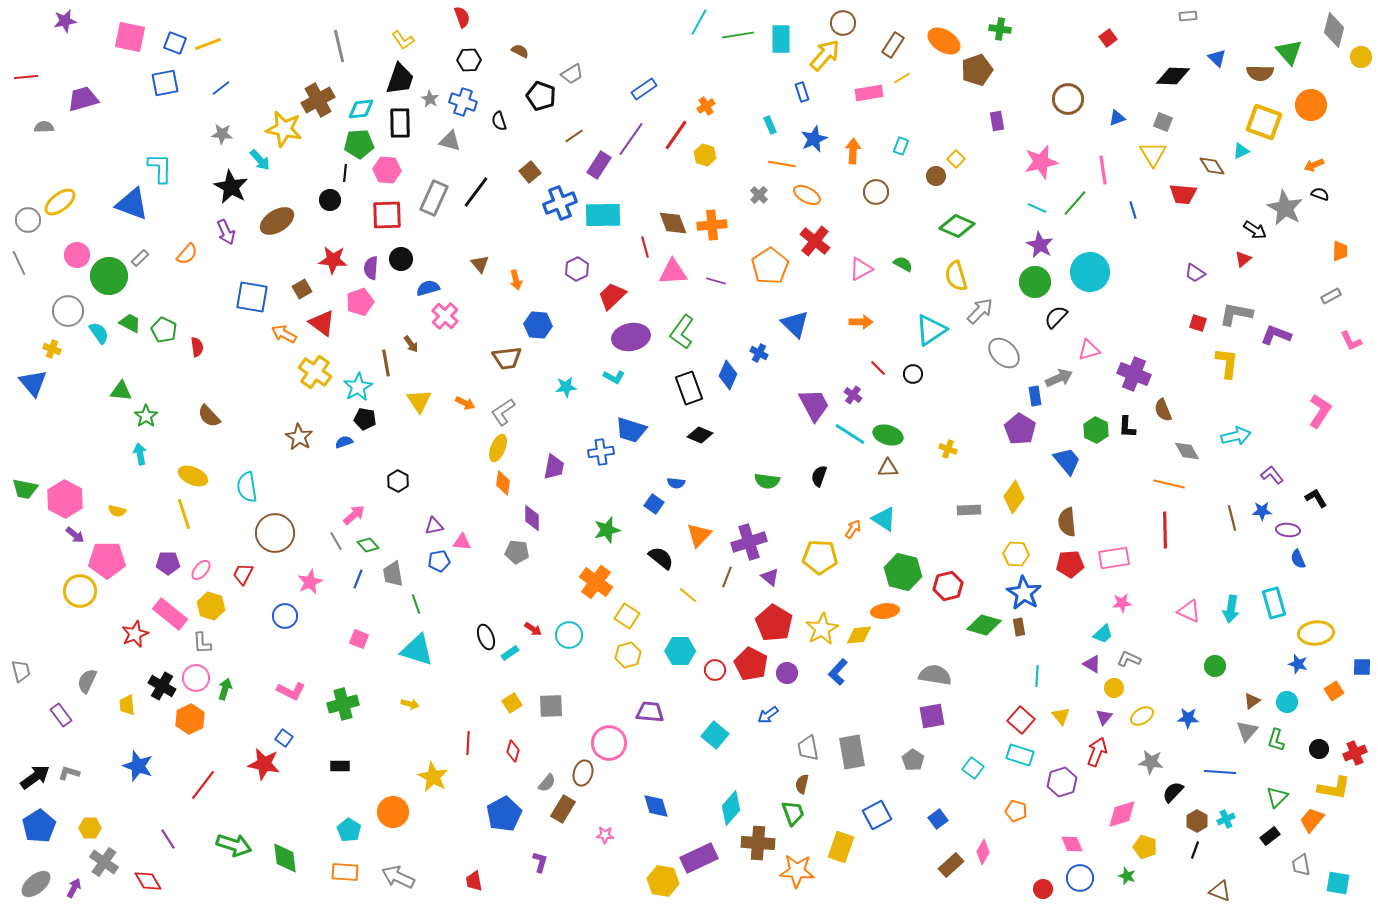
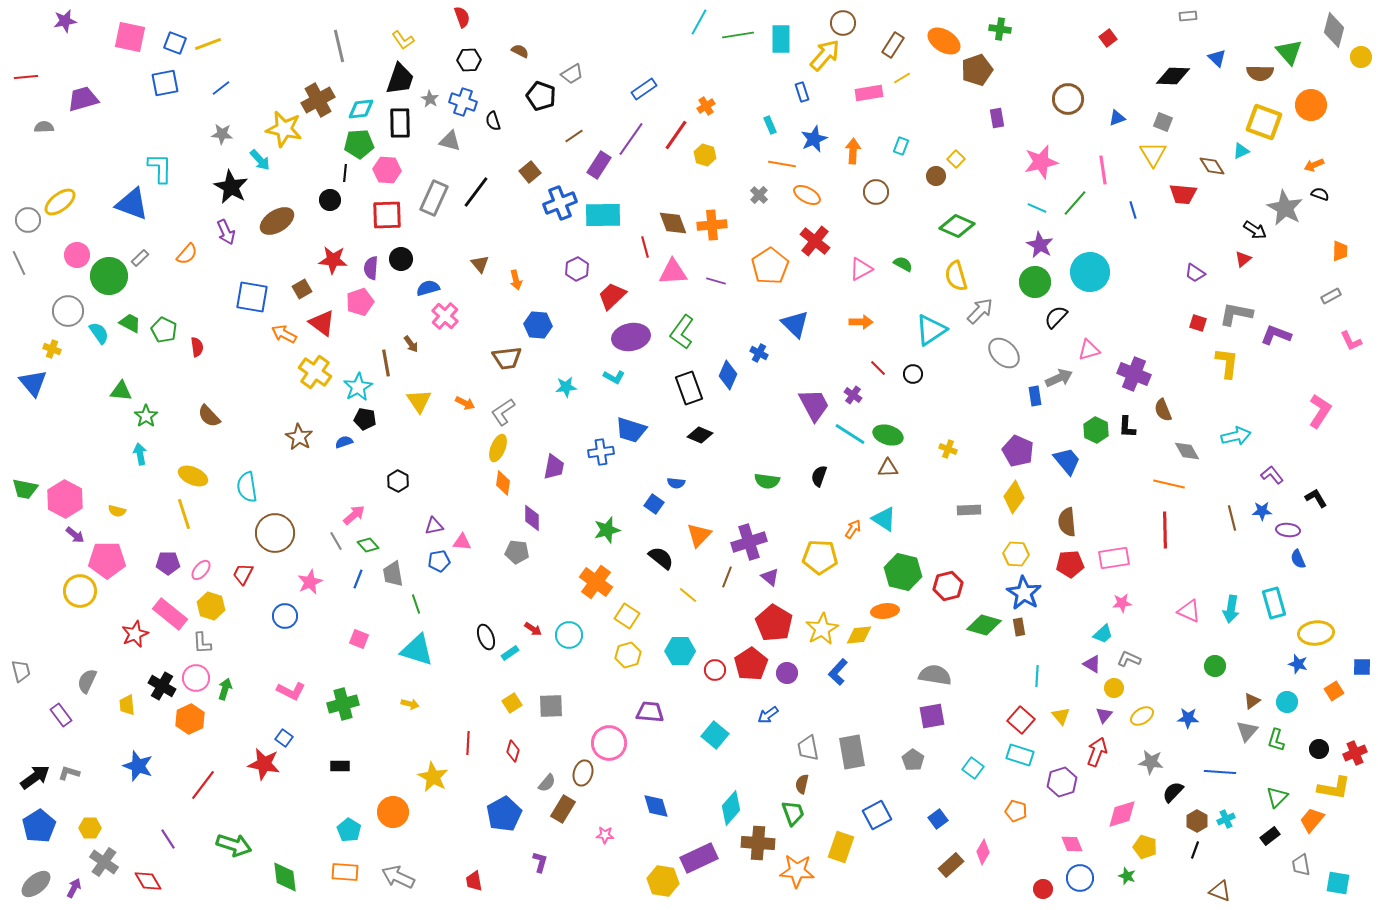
black semicircle at (499, 121): moved 6 px left
purple rectangle at (997, 121): moved 3 px up
purple pentagon at (1020, 429): moved 2 px left, 22 px down; rotated 8 degrees counterclockwise
red pentagon at (751, 664): rotated 12 degrees clockwise
purple triangle at (1104, 717): moved 2 px up
green diamond at (285, 858): moved 19 px down
